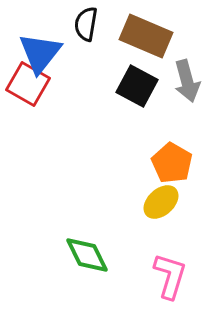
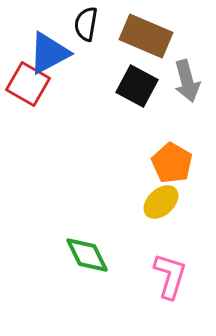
blue triangle: moved 9 px right; rotated 24 degrees clockwise
